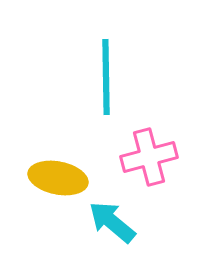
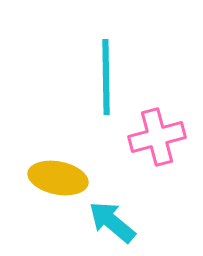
pink cross: moved 8 px right, 20 px up
